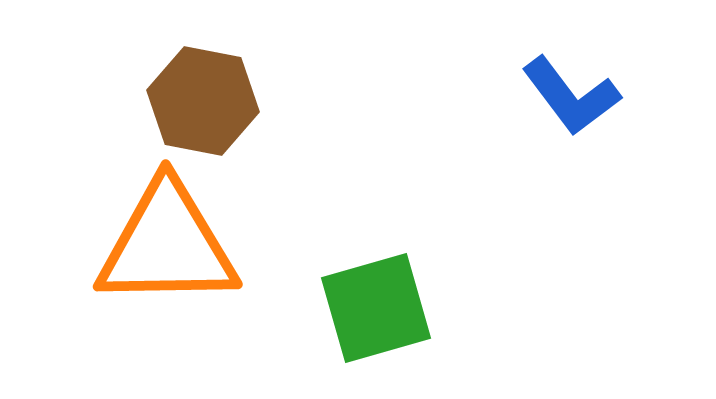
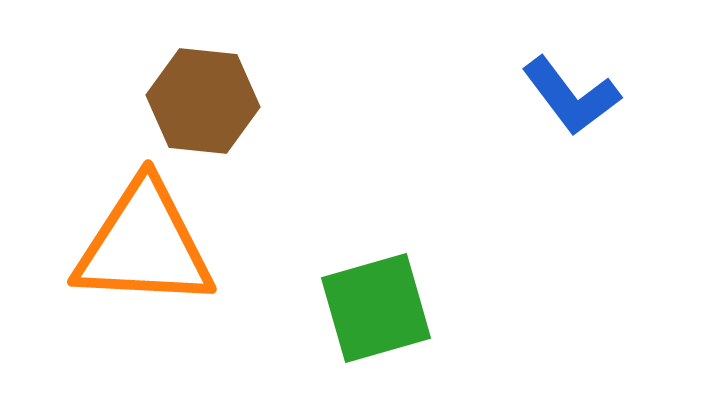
brown hexagon: rotated 5 degrees counterclockwise
orange triangle: moved 23 px left; rotated 4 degrees clockwise
